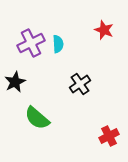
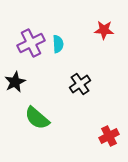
red star: rotated 18 degrees counterclockwise
